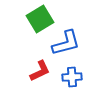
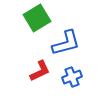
green square: moved 3 px left, 1 px up
blue cross: rotated 18 degrees counterclockwise
